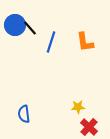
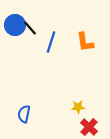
blue semicircle: rotated 18 degrees clockwise
